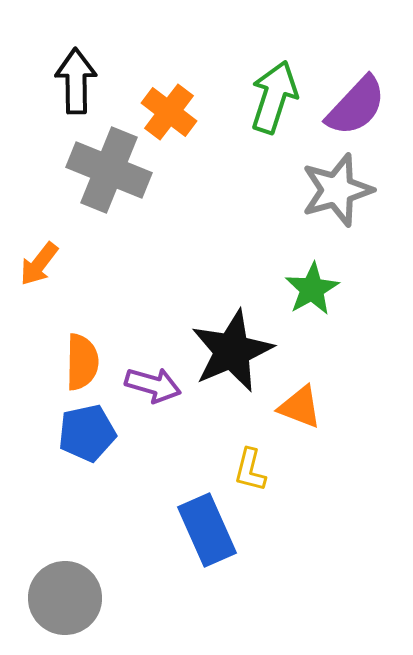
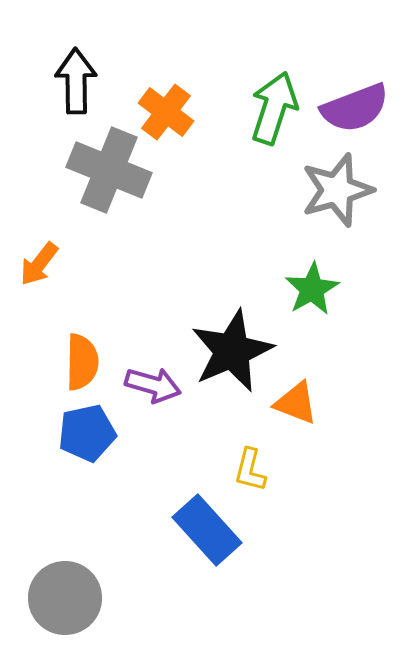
green arrow: moved 11 px down
purple semicircle: moved 1 px left, 2 px down; rotated 26 degrees clockwise
orange cross: moved 3 px left
orange triangle: moved 4 px left, 4 px up
blue rectangle: rotated 18 degrees counterclockwise
